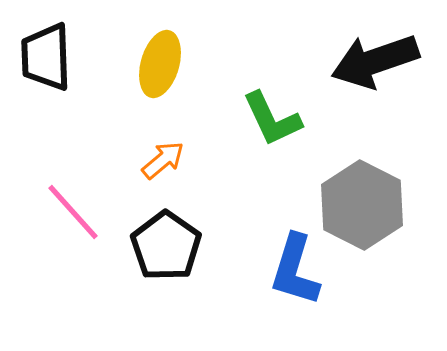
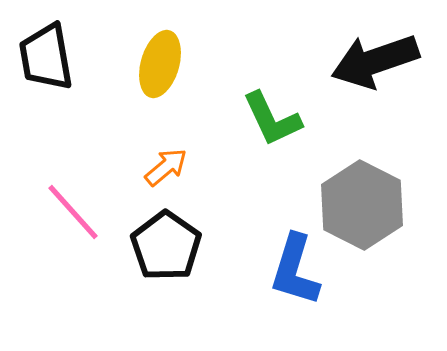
black trapezoid: rotated 8 degrees counterclockwise
orange arrow: moved 3 px right, 7 px down
